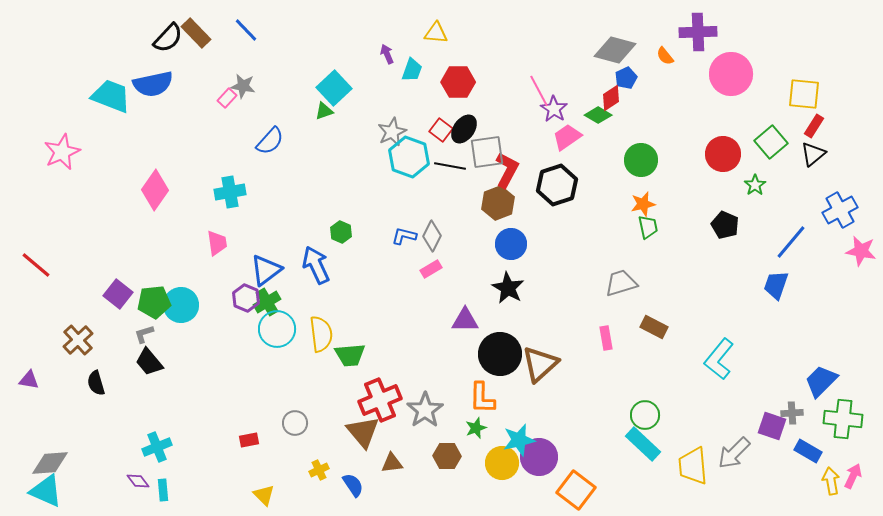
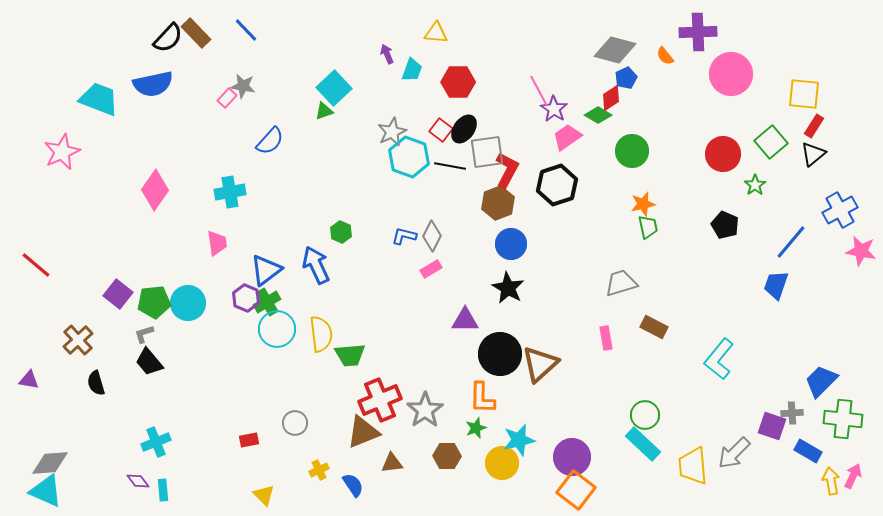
cyan trapezoid at (111, 96): moved 12 px left, 3 px down
green circle at (641, 160): moved 9 px left, 9 px up
cyan circle at (181, 305): moved 7 px right, 2 px up
brown triangle at (363, 432): rotated 48 degrees clockwise
cyan cross at (157, 447): moved 1 px left, 5 px up
purple circle at (539, 457): moved 33 px right
